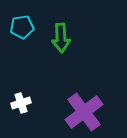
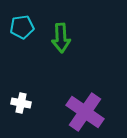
white cross: rotated 30 degrees clockwise
purple cross: moved 1 px right; rotated 18 degrees counterclockwise
